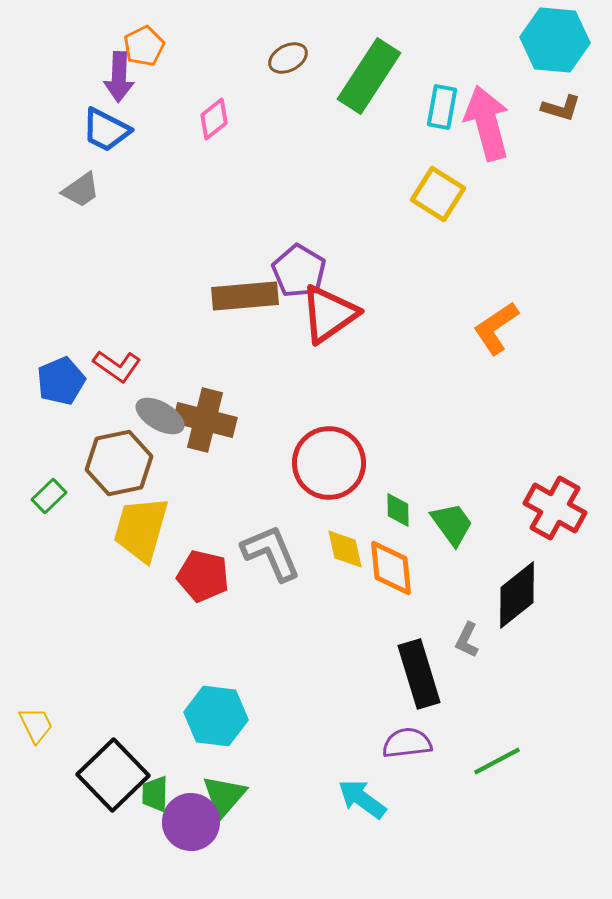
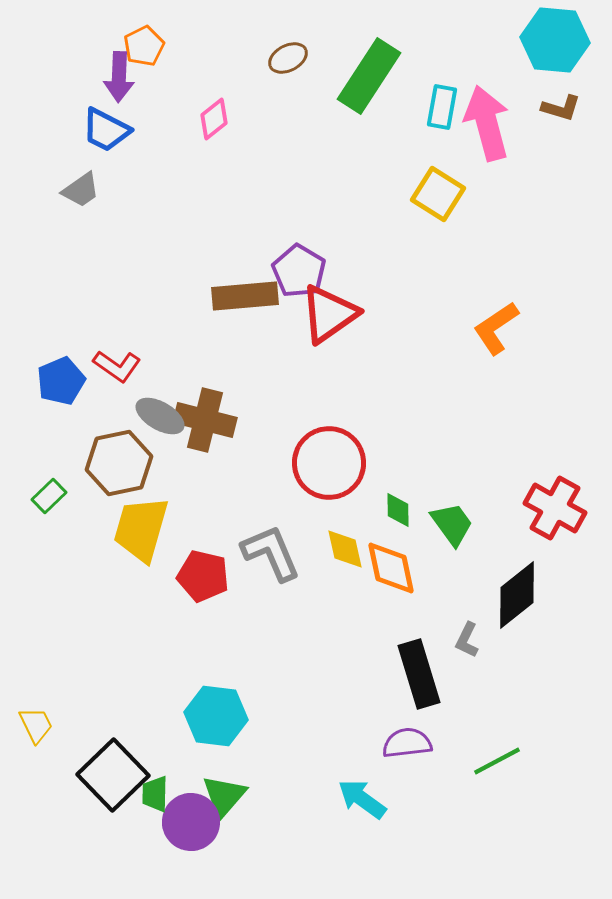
orange diamond at (391, 568): rotated 6 degrees counterclockwise
